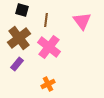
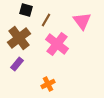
black square: moved 4 px right
brown line: rotated 24 degrees clockwise
pink cross: moved 8 px right, 3 px up
